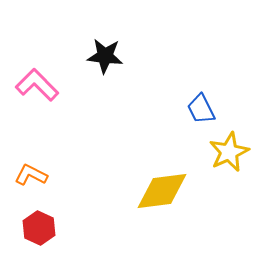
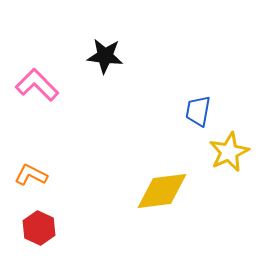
blue trapezoid: moved 3 px left, 2 px down; rotated 36 degrees clockwise
